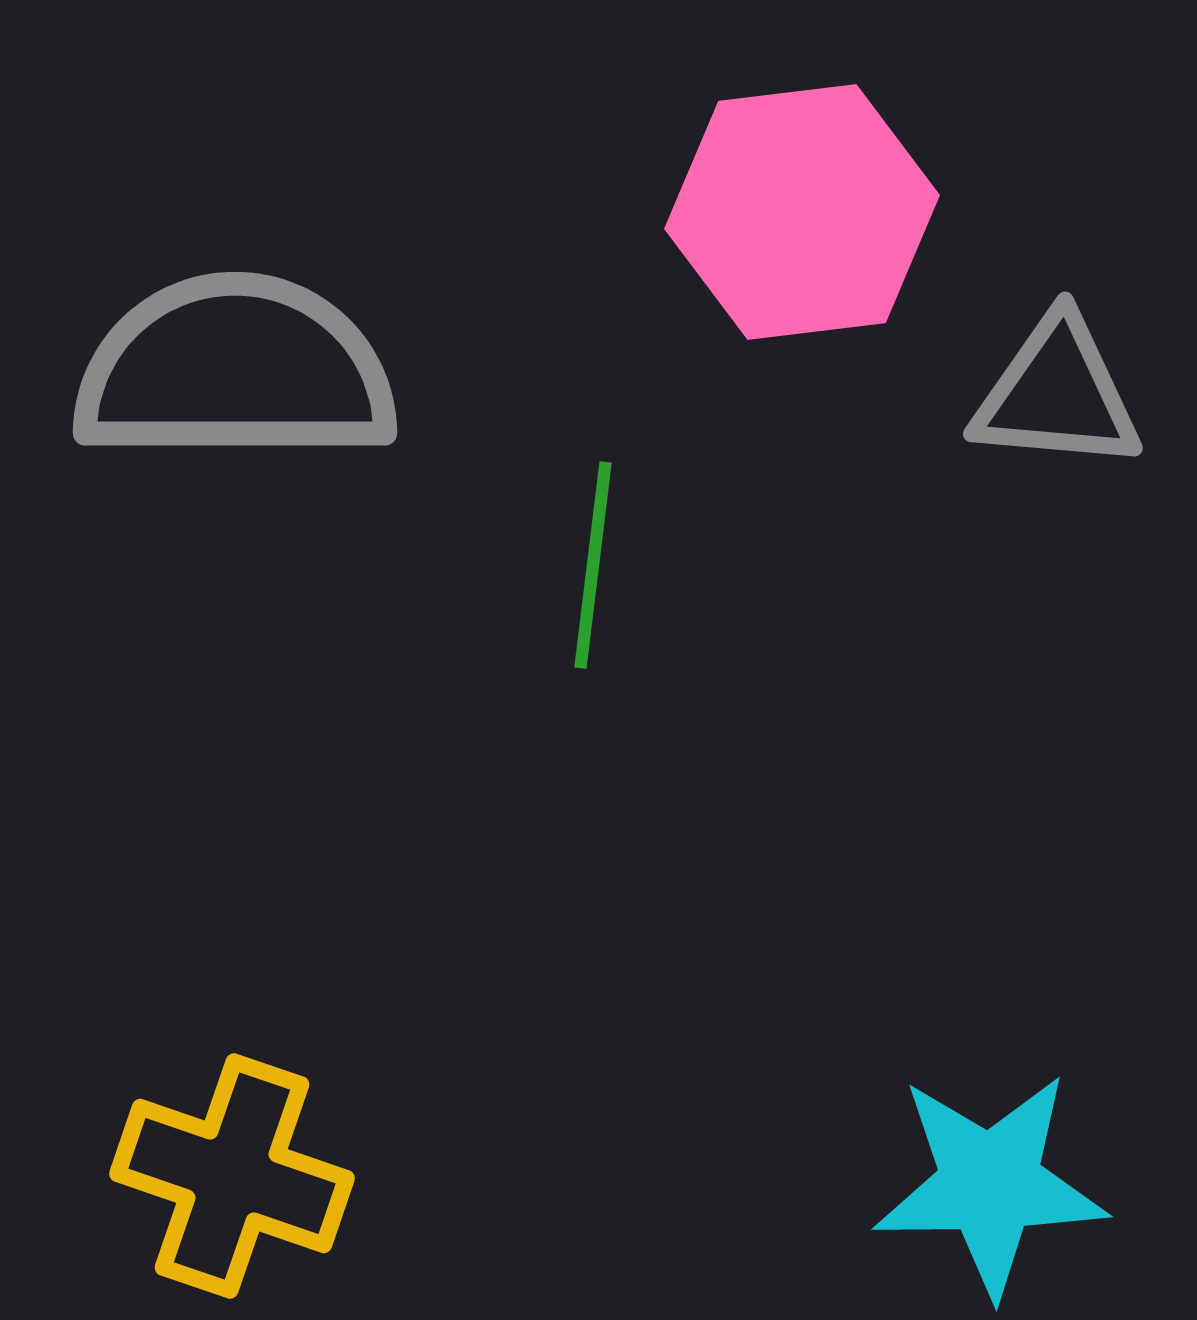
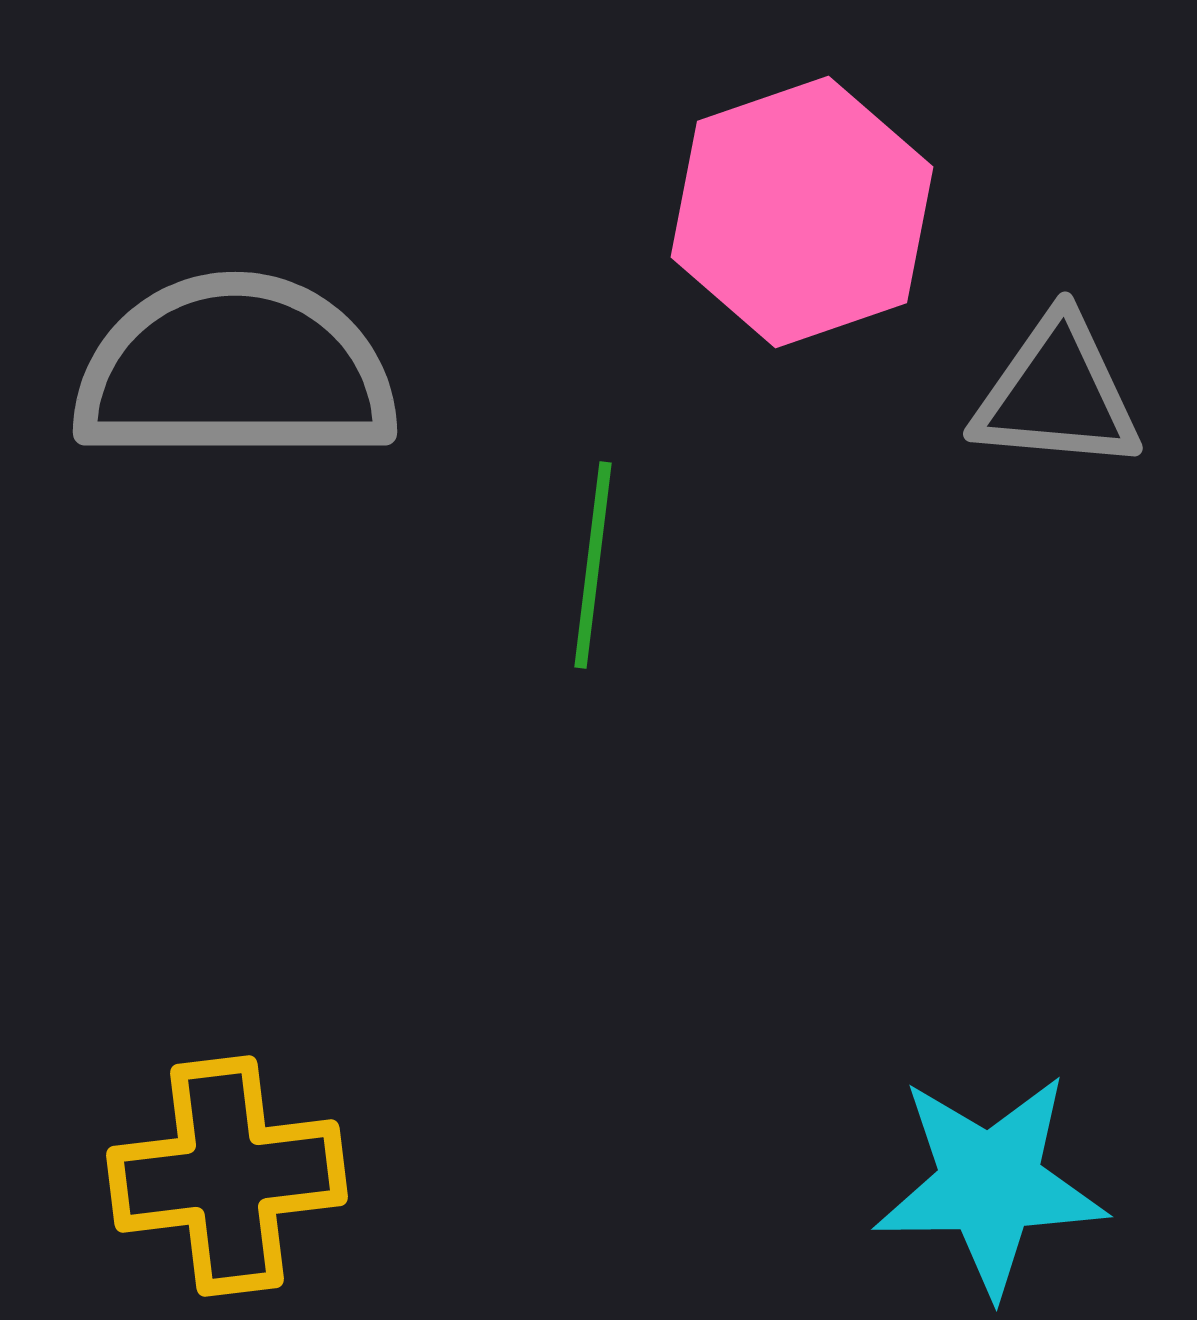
pink hexagon: rotated 12 degrees counterclockwise
yellow cross: moved 5 px left; rotated 26 degrees counterclockwise
